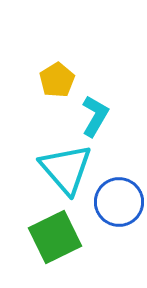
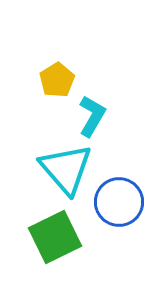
cyan L-shape: moved 3 px left
